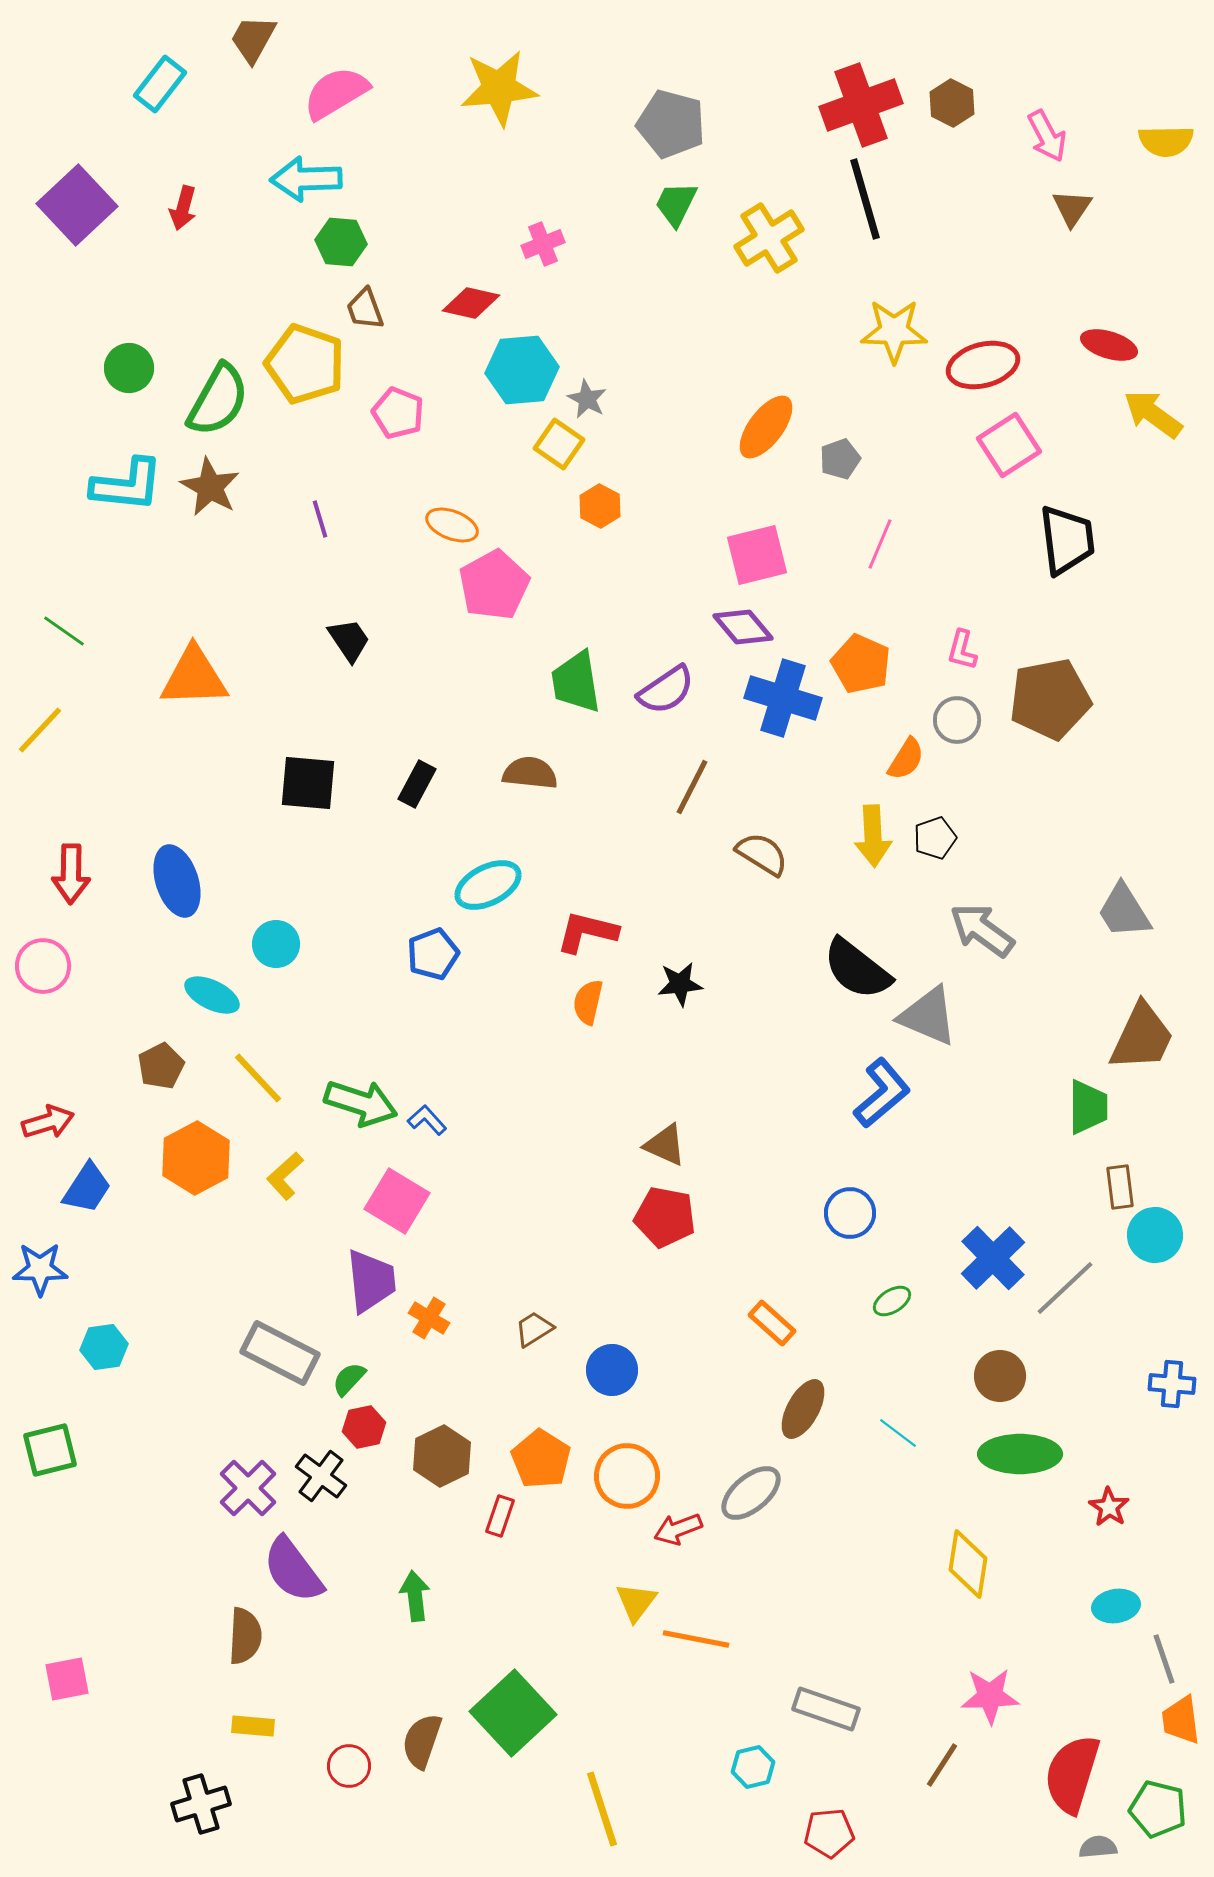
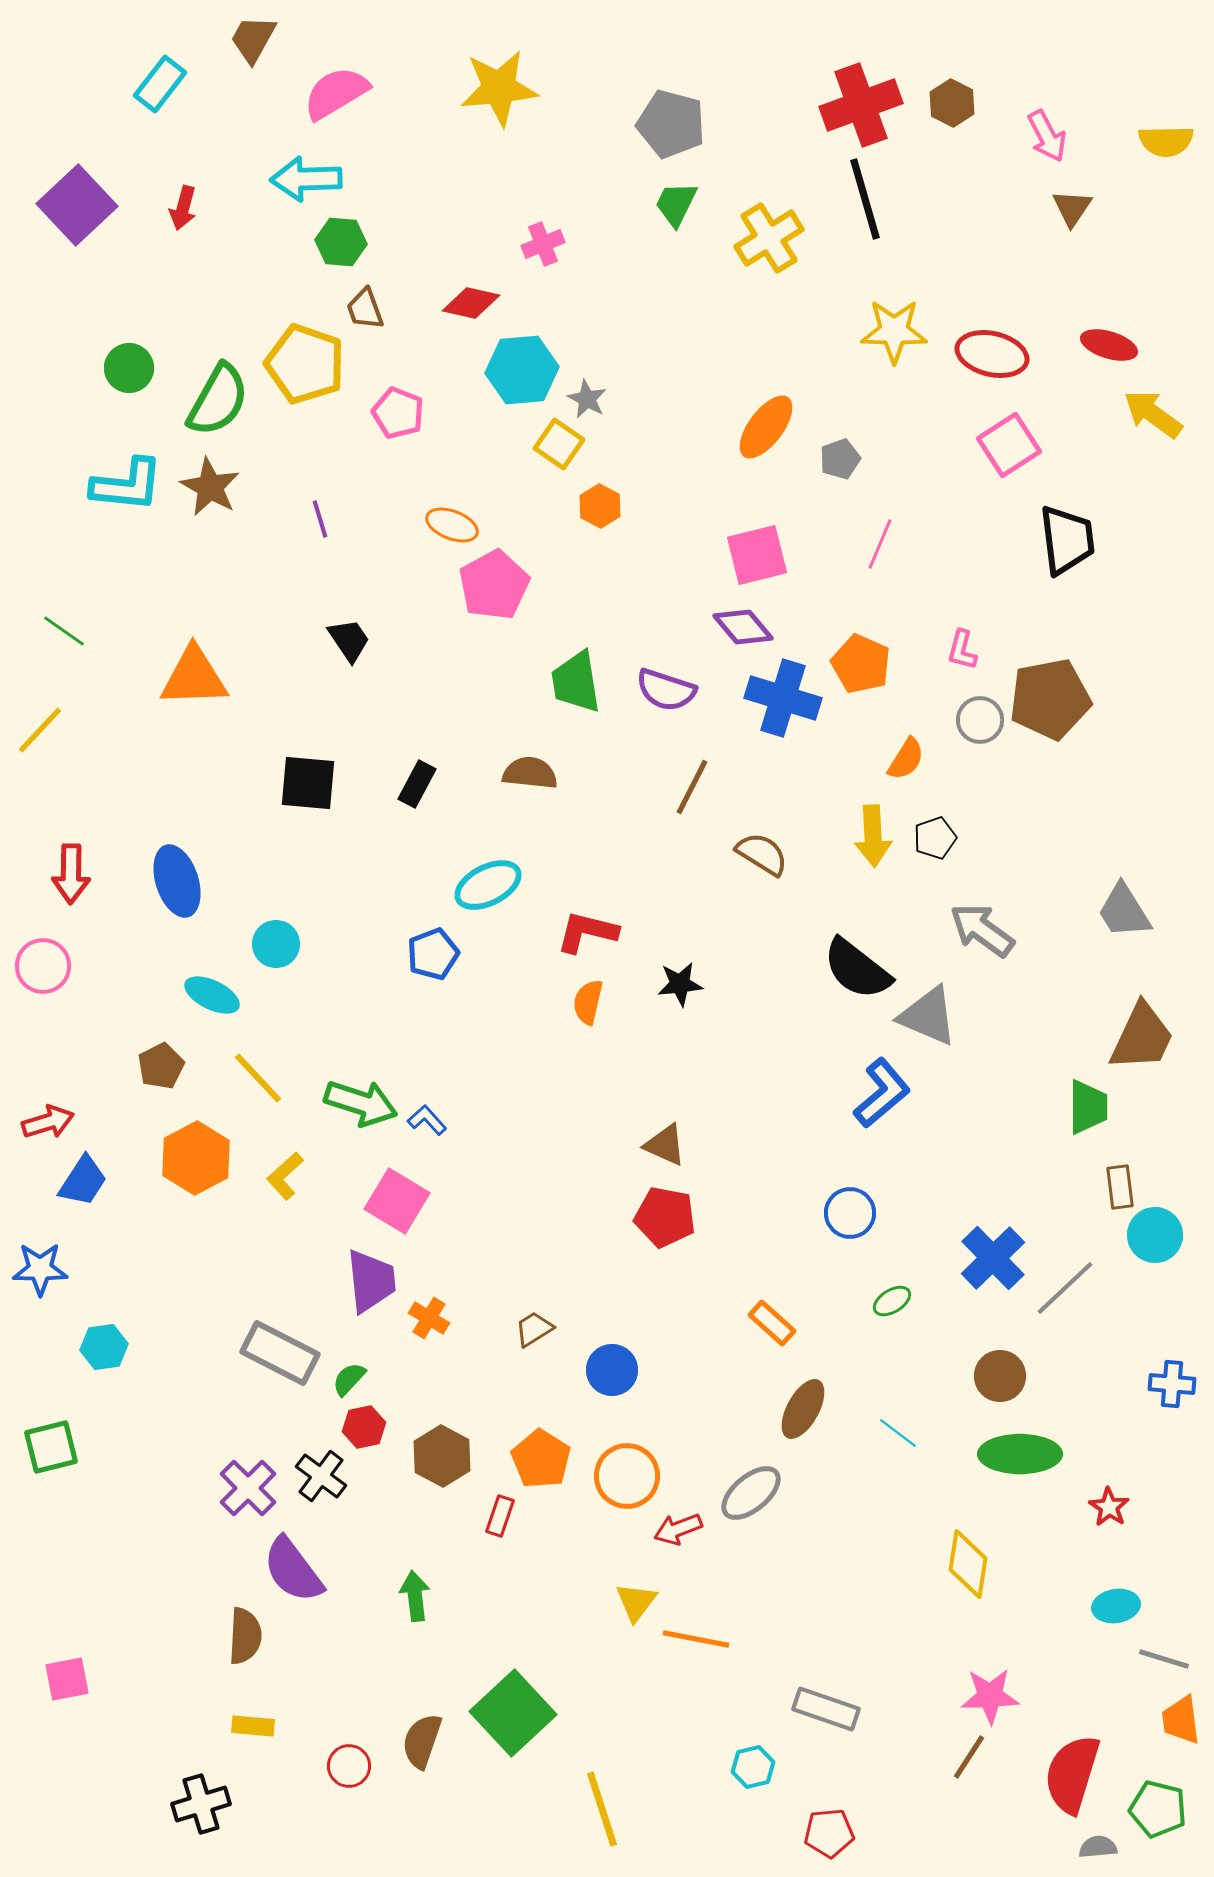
red ellipse at (983, 365): moved 9 px right, 11 px up; rotated 28 degrees clockwise
purple semicircle at (666, 690): rotated 52 degrees clockwise
gray circle at (957, 720): moved 23 px right
blue trapezoid at (87, 1188): moved 4 px left, 7 px up
green square at (50, 1450): moved 1 px right, 3 px up
brown hexagon at (442, 1456): rotated 6 degrees counterclockwise
gray line at (1164, 1659): rotated 54 degrees counterclockwise
brown line at (942, 1765): moved 27 px right, 8 px up
